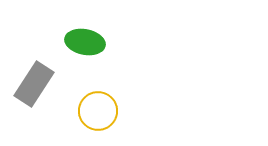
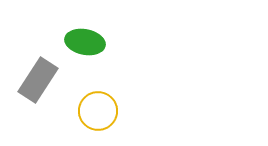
gray rectangle: moved 4 px right, 4 px up
